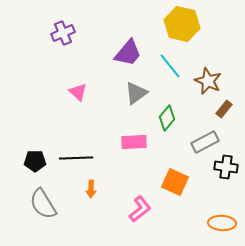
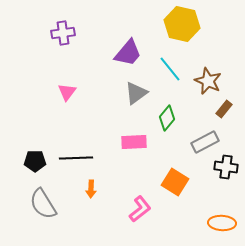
purple cross: rotated 15 degrees clockwise
cyan line: moved 3 px down
pink triangle: moved 11 px left; rotated 24 degrees clockwise
orange square: rotated 8 degrees clockwise
